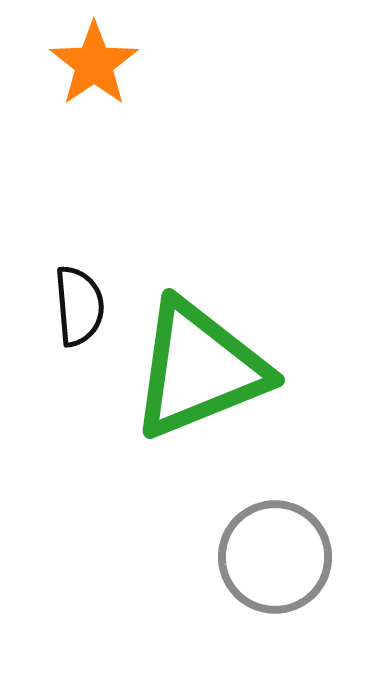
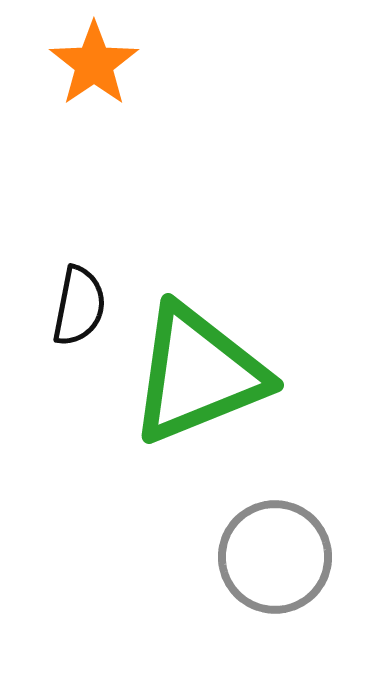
black semicircle: rotated 16 degrees clockwise
green triangle: moved 1 px left, 5 px down
